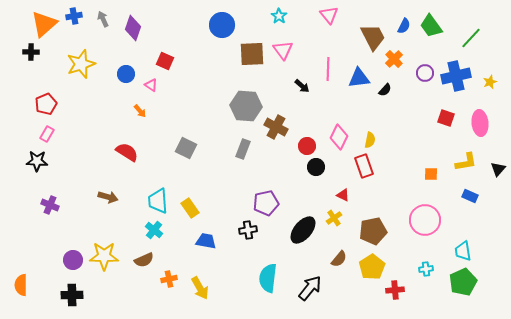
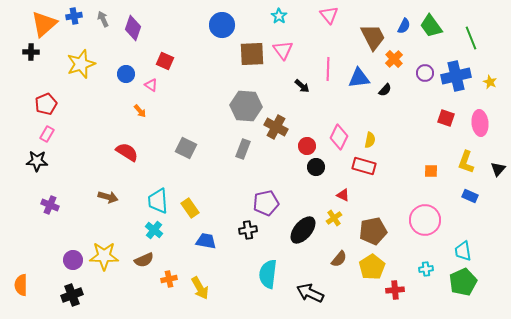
green line at (471, 38): rotated 65 degrees counterclockwise
yellow star at (490, 82): rotated 24 degrees counterclockwise
yellow L-shape at (466, 162): rotated 120 degrees clockwise
red rectangle at (364, 166): rotated 55 degrees counterclockwise
orange square at (431, 174): moved 3 px up
cyan semicircle at (268, 278): moved 4 px up
black arrow at (310, 288): moved 5 px down; rotated 104 degrees counterclockwise
black cross at (72, 295): rotated 20 degrees counterclockwise
